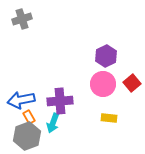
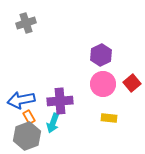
gray cross: moved 4 px right, 4 px down
purple hexagon: moved 5 px left, 1 px up
